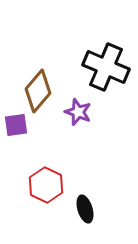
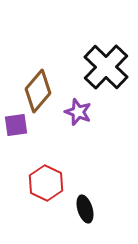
black cross: rotated 21 degrees clockwise
red hexagon: moved 2 px up
